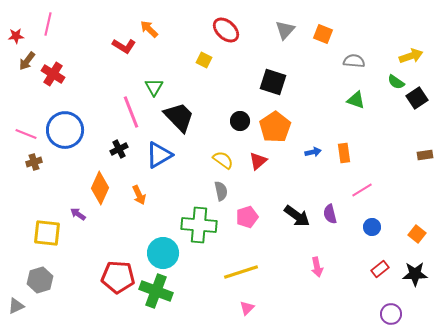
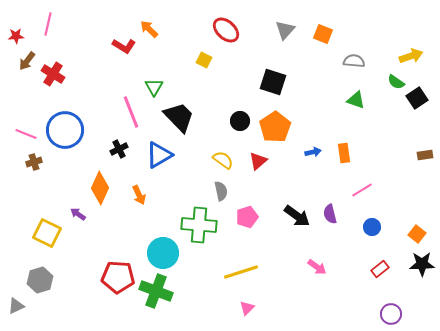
yellow square at (47, 233): rotated 20 degrees clockwise
pink arrow at (317, 267): rotated 42 degrees counterclockwise
black star at (415, 274): moved 7 px right, 10 px up
